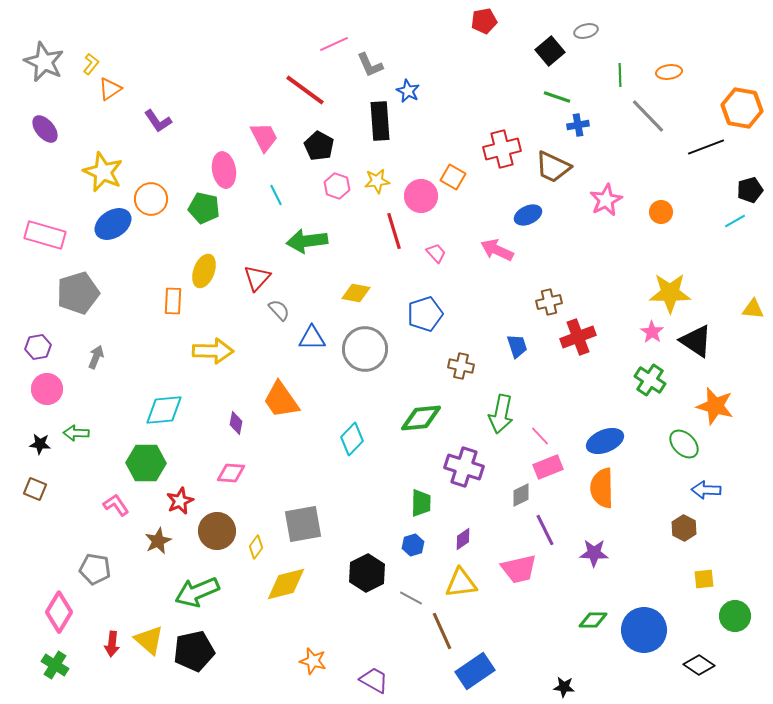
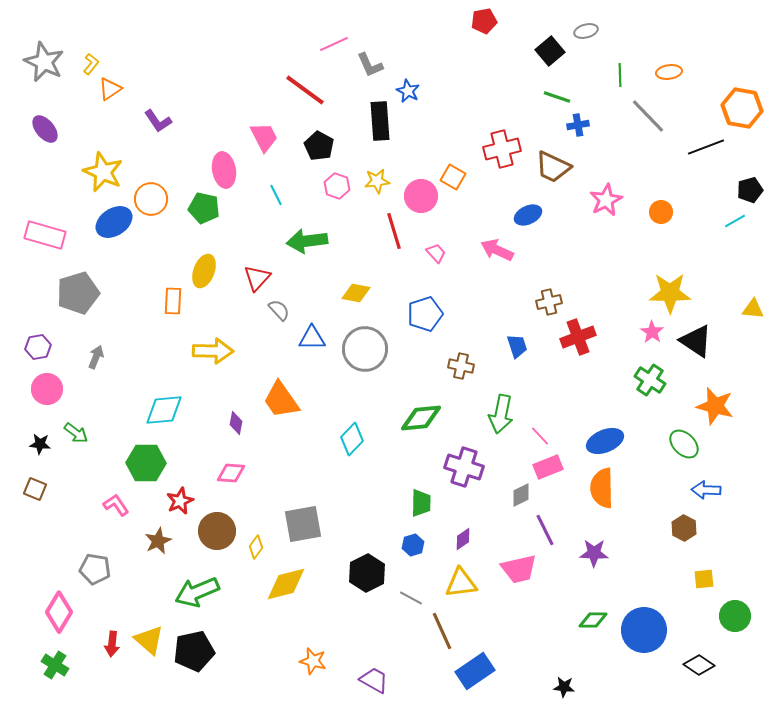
blue ellipse at (113, 224): moved 1 px right, 2 px up
green arrow at (76, 433): rotated 145 degrees counterclockwise
